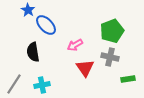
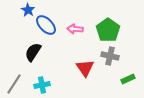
green pentagon: moved 4 px left, 1 px up; rotated 15 degrees counterclockwise
pink arrow: moved 16 px up; rotated 35 degrees clockwise
black semicircle: rotated 42 degrees clockwise
gray cross: moved 1 px up
green rectangle: rotated 16 degrees counterclockwise
